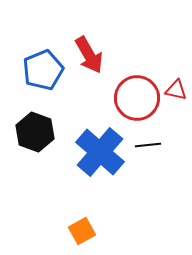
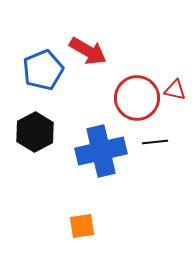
red arrow: moved 1 px left, 4 px up; rotated 30 degrees counterclockwise
red triangle: moved 1 px left
black hexagon: rotated 12 degrees clockwise
black line: moved 7 px right, 3 px up
blue cross: moved 1 px right, 1 px up; rotated 36 degrees clockwise
orange square: moved 5 px up; rotated 20 degrees clockwise
